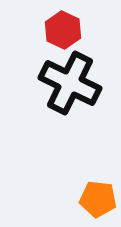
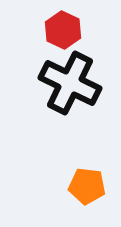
orange pentagon: moved 11 px left, 13 px up
